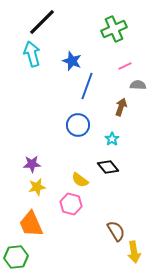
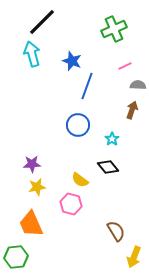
brown arrow: moved 11 px right, 3 px down
yellow arrow: moved 5 px down; rotated 30 degrees clockwise
